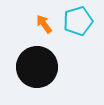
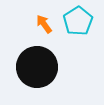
cyan pentagon: rotated 16 degrees counterclockwise
